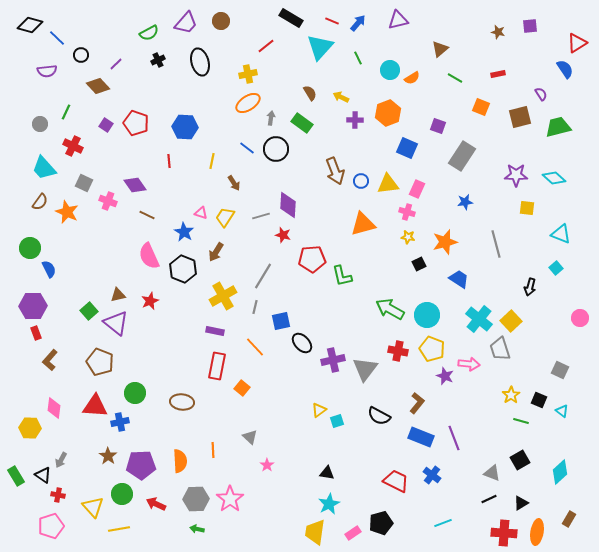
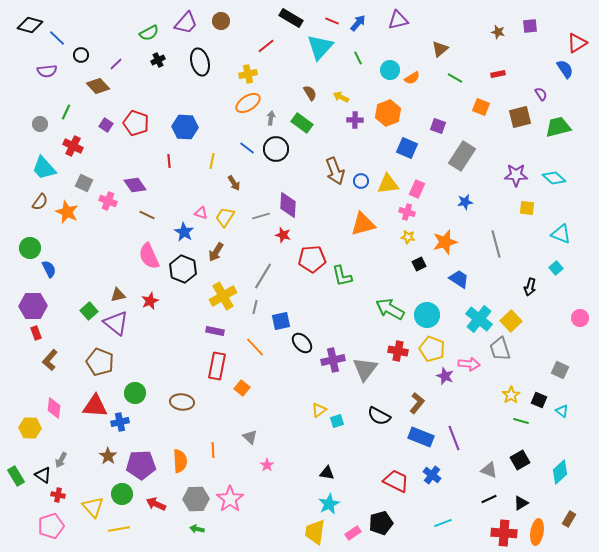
gray triangle at (492, 473): moved 3 px left, 3 px up
